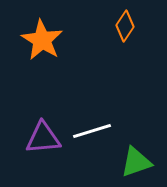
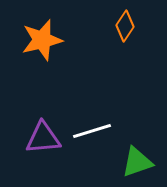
orange star: rotated 27 degrees clockwise
green triangle: moved 1 px right
